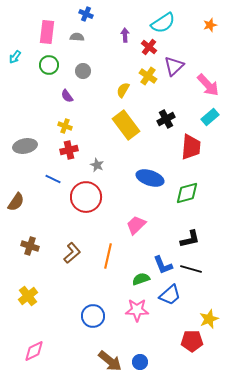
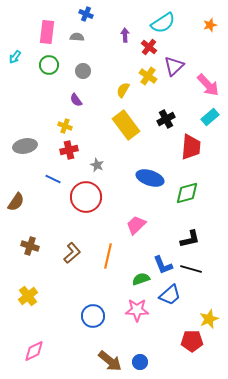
purple semicircle at (67, 96): moved 9 px right, 4 px down
